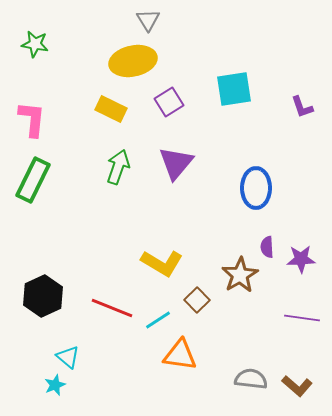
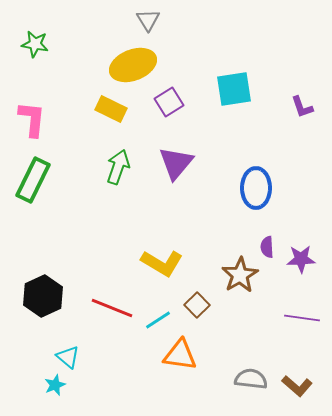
yellow ellipse: moved 4 px down; rotated 9 degrees counterclockwise
brown square: moved 5 px down
